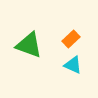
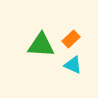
green triangle: moved 12 px right; rotated 16 degrees counterclockwise
